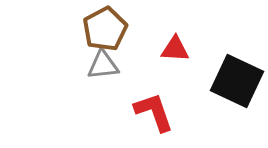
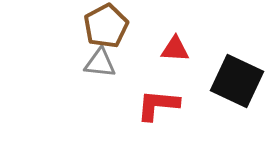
brown pentagon: moved 1 px right, 3 px up
gray triangle: moved 3 px left, 2 px up; rotated 12 degrees clockwise
red L-shape: moved 4 px right, 7 px up; rotated 66 degrees counterclockwise
